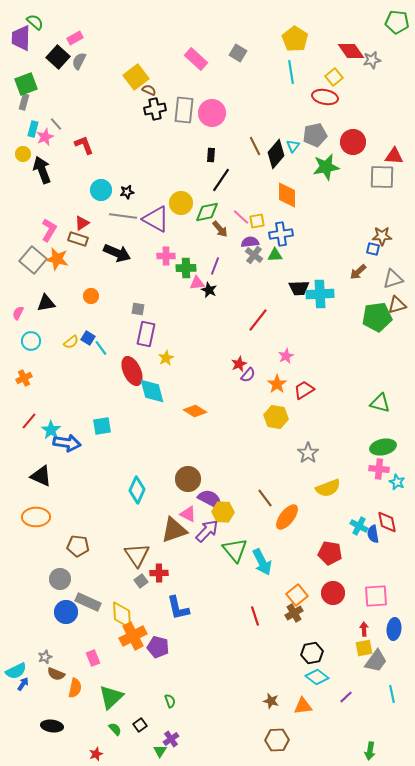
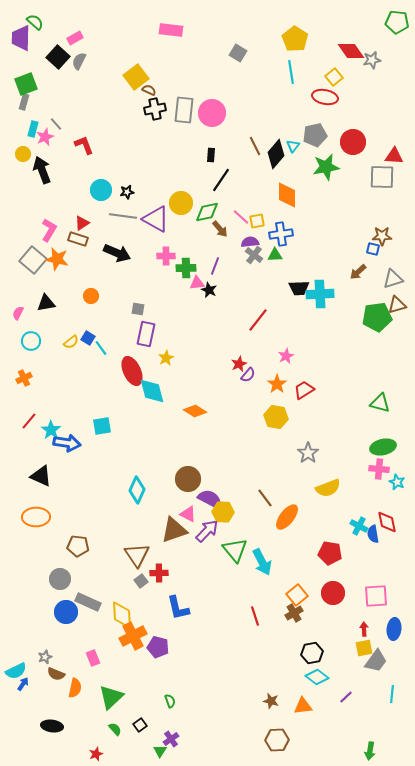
pink rectangle at (196, 59): moved 25 px left, 29 px up; rotated 35 degrees counterclockwise
cyan line at (392, 694): rotated 18 degrees clockwise
